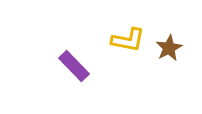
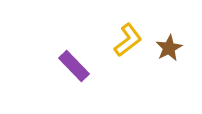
yellow L-shape: rotated 48 degrees counterclockwise
